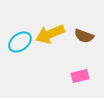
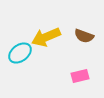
yellow arrow: moved 4 px left, 3 px down
cyan ellipse: moved 11 px down
